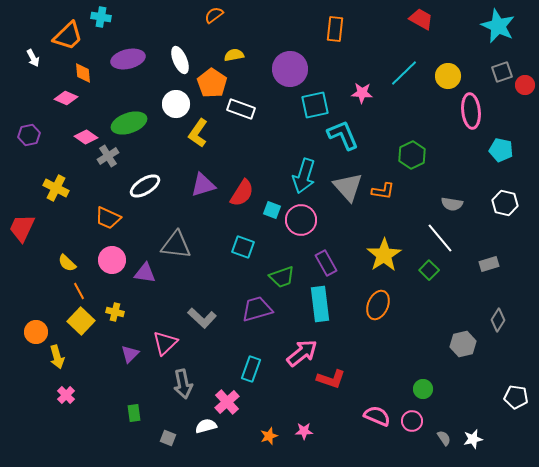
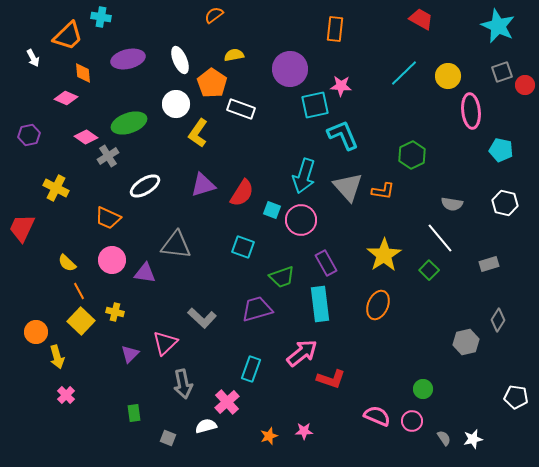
pink star at (362, 93): moved 21 px left, 7 px up
gray hexagon at (463, 344): moved 3 px right, 2 px up
